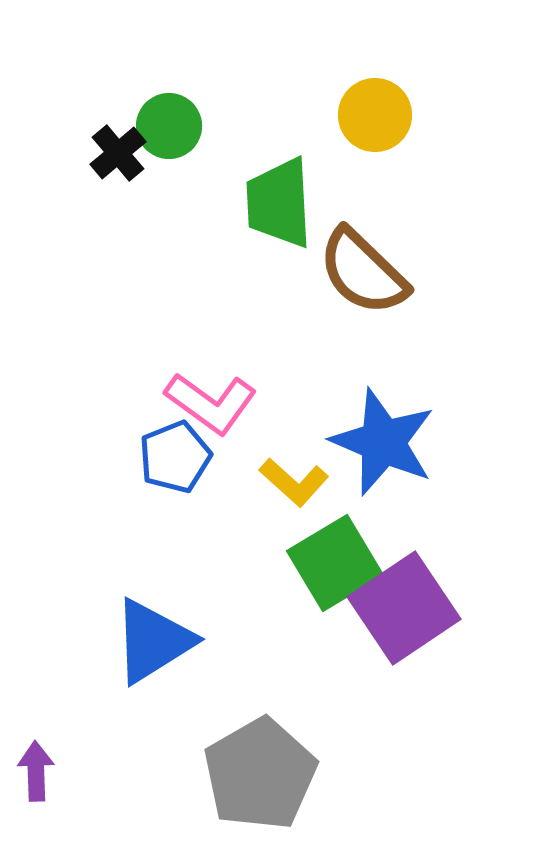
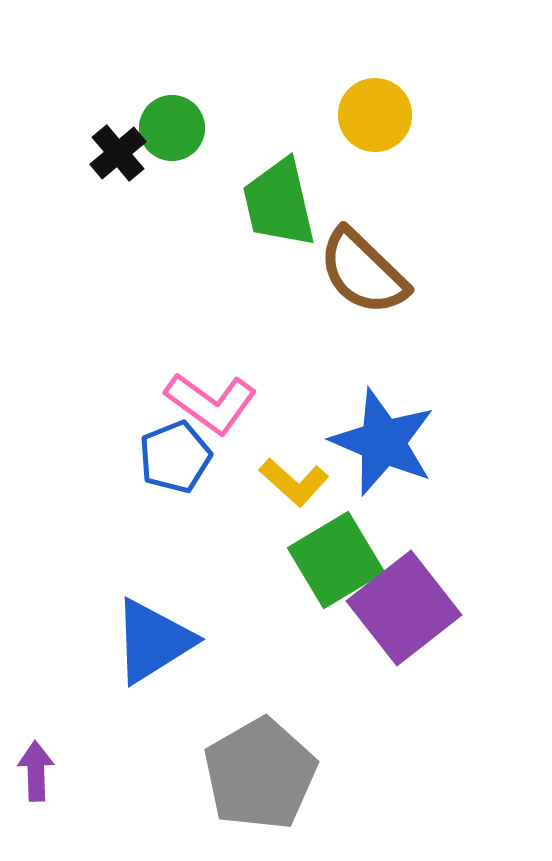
green circle: moved 3 px right, 2 px down
green trapezoid: rotated 10 degrees counterclockwise
green square: moved 1 px right, 3 px up
purple square: rotated 4 degrees counterclockwise
